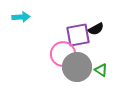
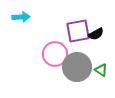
black semicircle: moved 5 px down
purple square: moved 4 px up
pink circle: moved 8 px left
